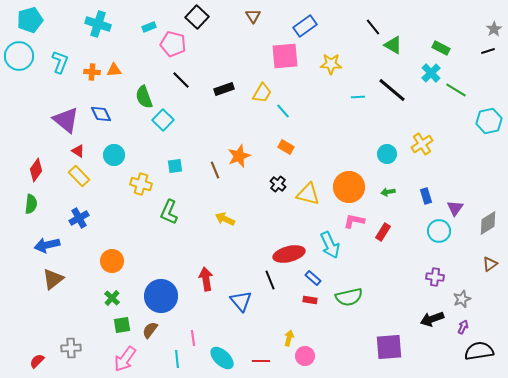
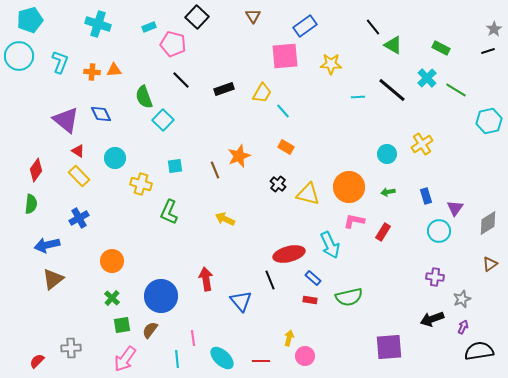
cyan cross at (431, 73): moved 4 px left, 5 px down
cyan circle at (114, 155): moved 1 px right, 3 px down
